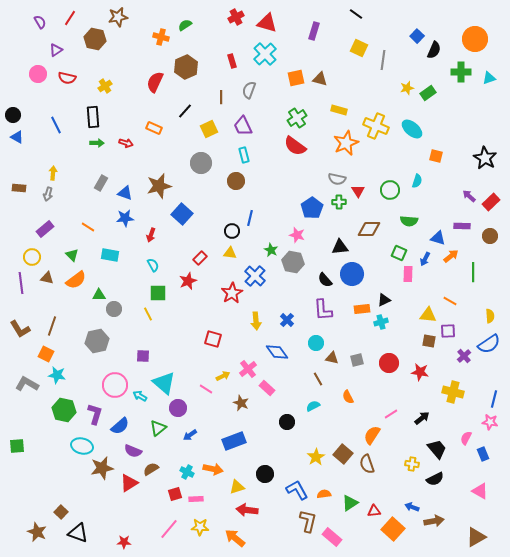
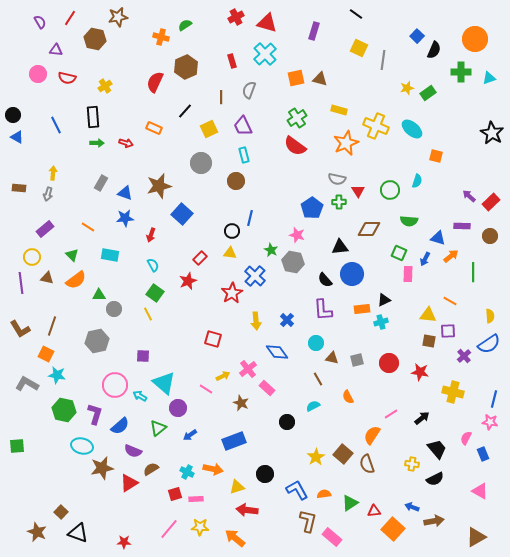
purple triangle at (56, 50): rotated 40 degrees clockwise
black star at (485, 158): moved 7 px right, 25 px up
green square at (158, 293): moved 3 px left; rotated 36 degrees clockwise
